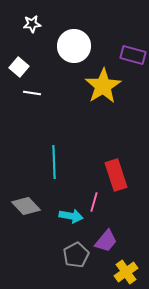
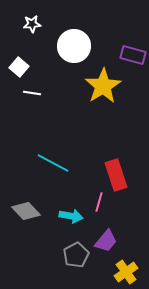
cyan line: moved 1 px left, 1 px down; rotated 60 degrees counterclockwise
pink line: moved 5 px right
gray diamond: moved 5 px down
